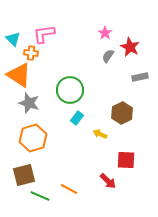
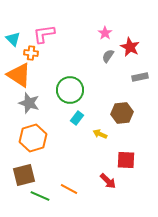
brown hexagon: rotated 20 degrees clockwise
